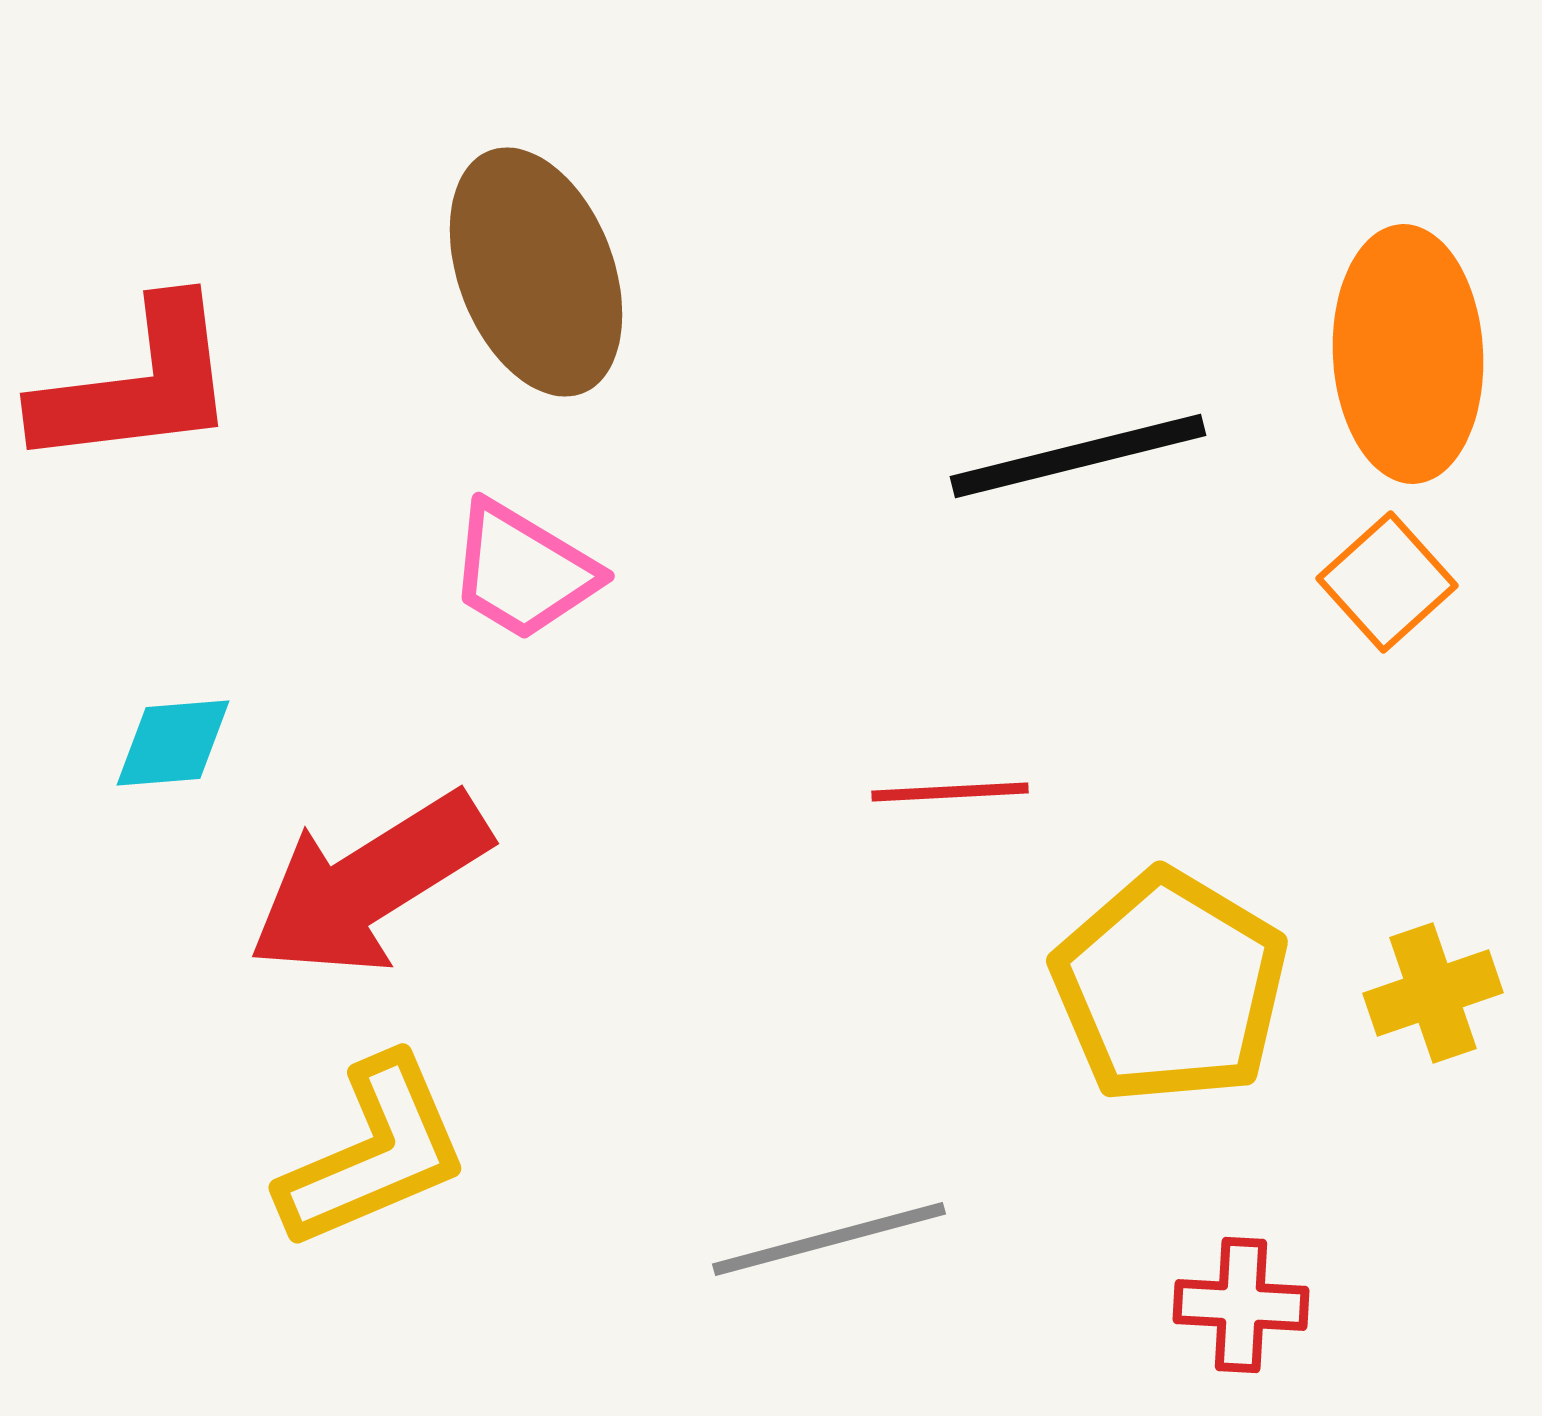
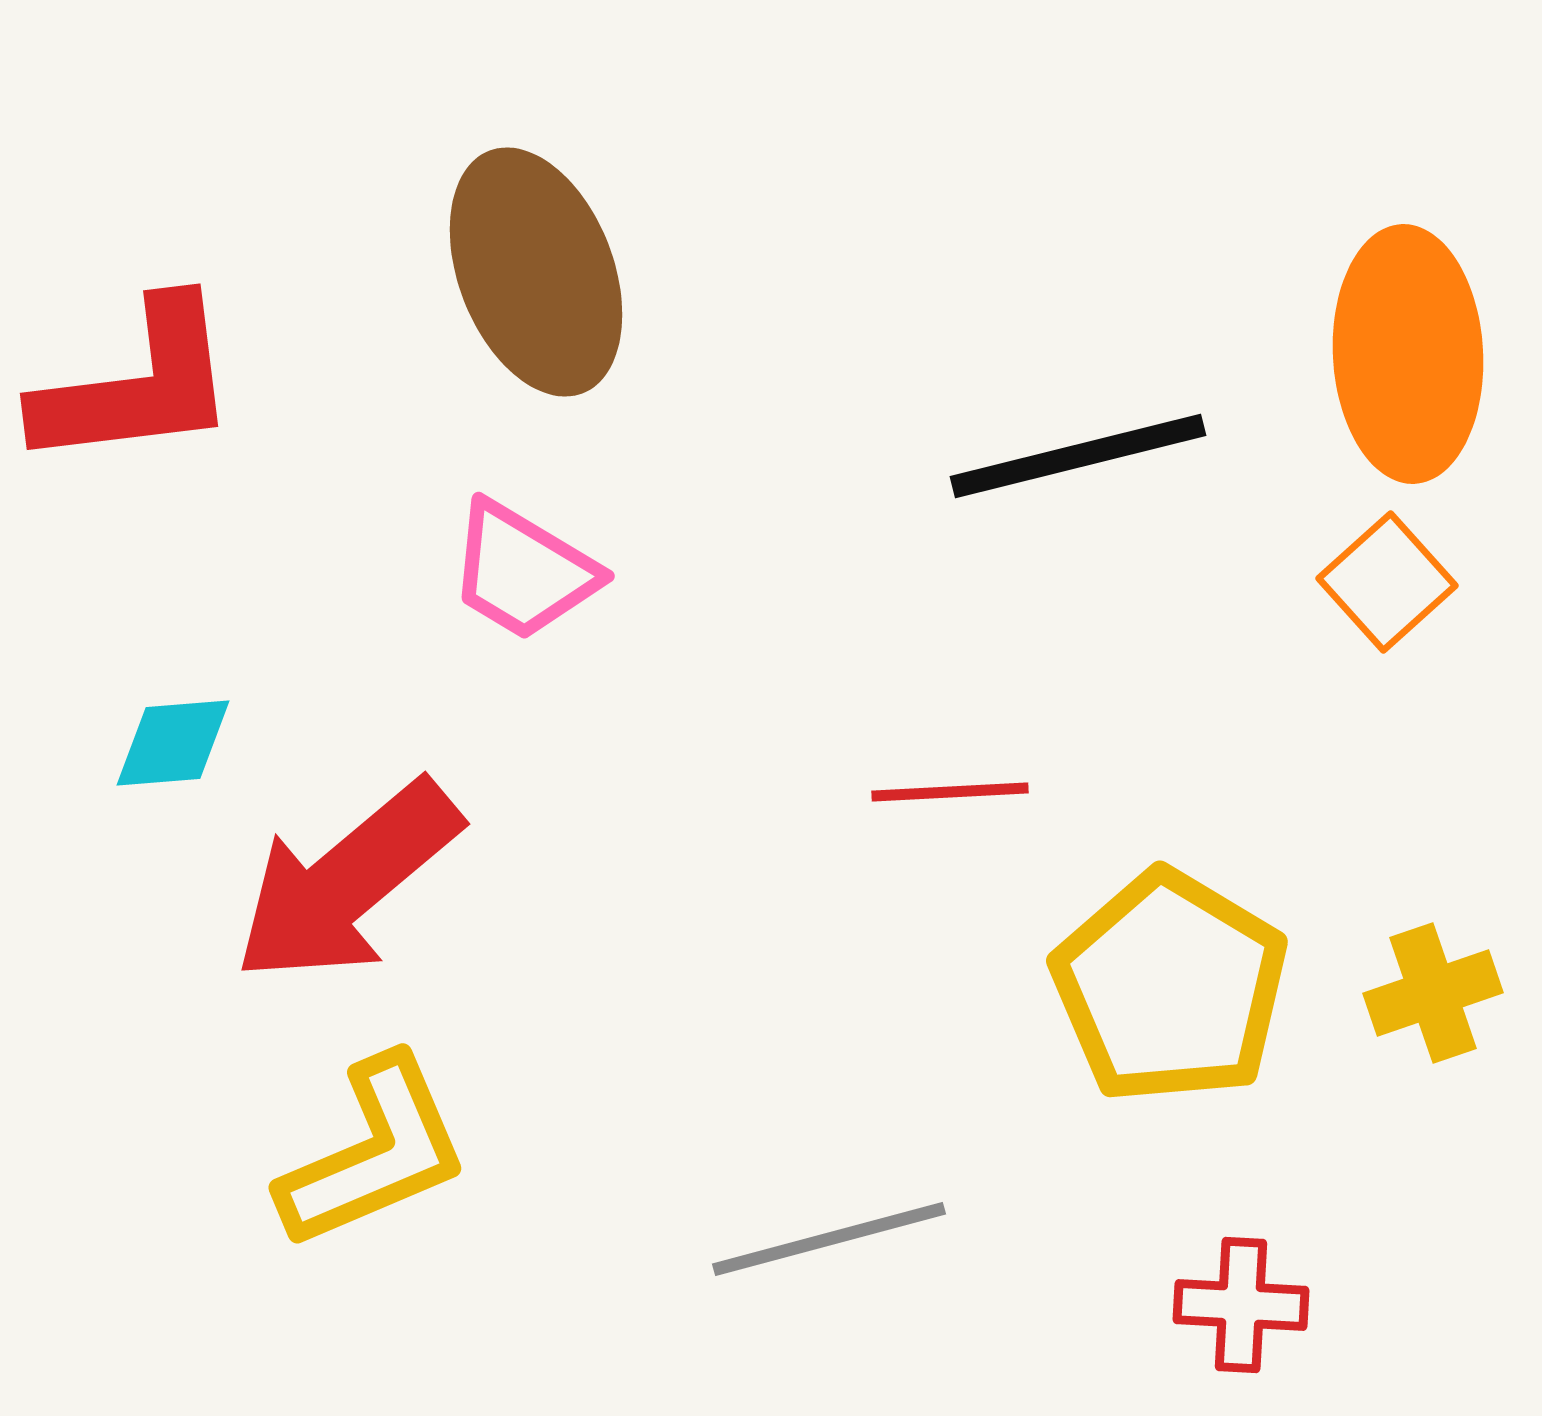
red arrow: moved 22 px left, 2 px up; rotated 8 degrees counterclockwise
